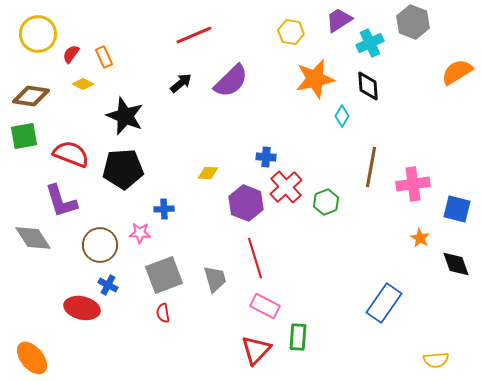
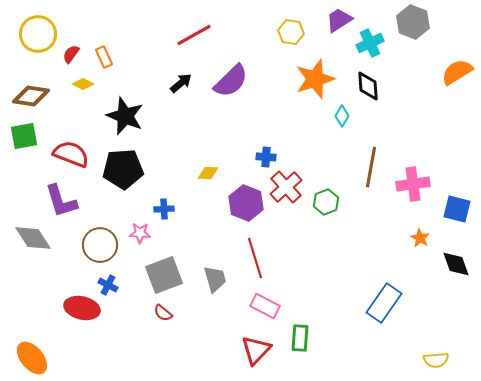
red line at (194, 35): rotated 6 degrees counterclockwise
orange star at (315, 79): rotated 6 degrees counterclockwise
red semicircle at (163, 313): rotated 42 degrees counterclockwise
green rectangle at (298, 337): moved 2 px right, 1 px down
